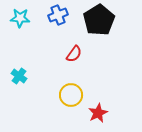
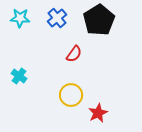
blue cross: moved 1 px left, 3 px down; rotated 18 degrees counterclockwise
